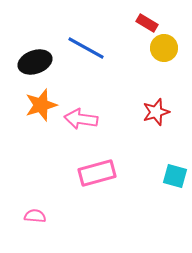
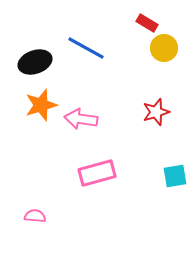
cyan square: rotated 25 degrees counterclockwise
